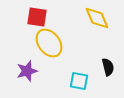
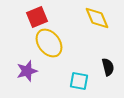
red square: rotated 30 degrees counterclockwise
